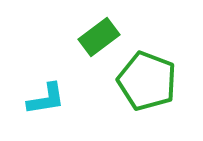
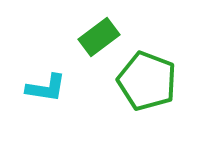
cyan L-shape: moved 11 px up; rotated 18 degrees clockwise
